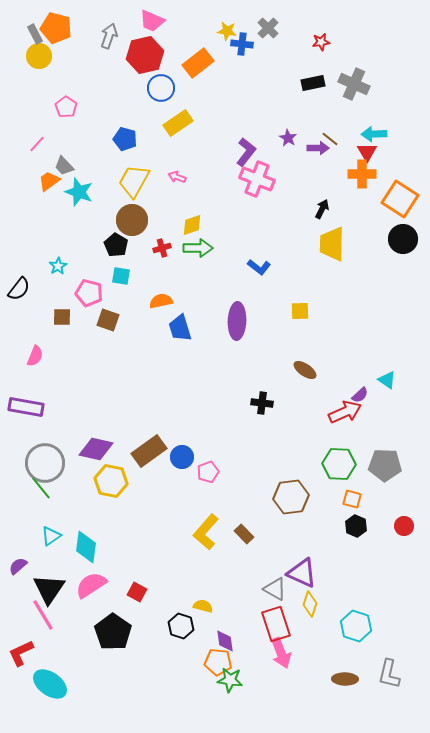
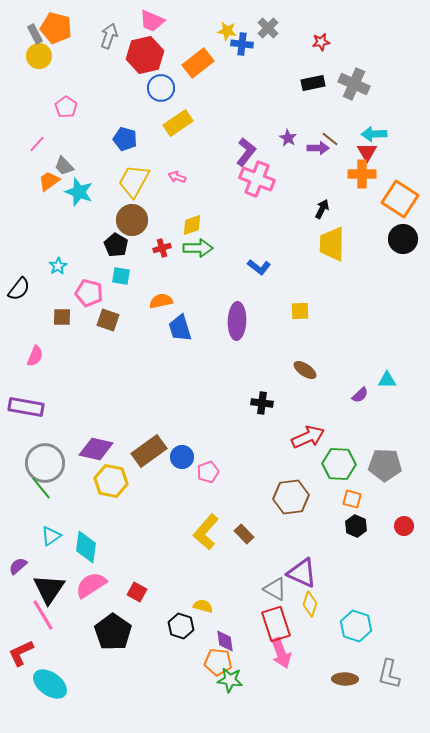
cyan triangle at (387, 380): rotated 36 degrees counterclockwise
red arrow at (345, 412): moved 37 px left, 25 px down
